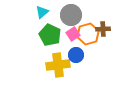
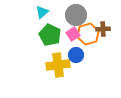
gray circle: moved 5 px right
